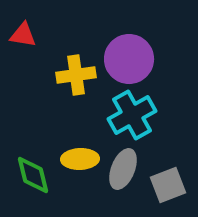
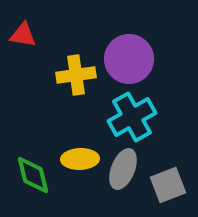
cyan cross: moved 2 px down
